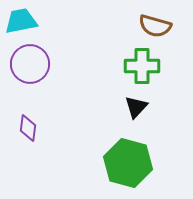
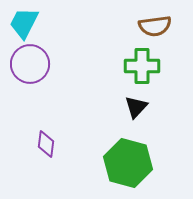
cyan trapezoid: moved 3 px right, 2 px down; rotated 52 degrees counterclockwise
brown semicircle: rotated 24 degrees counterclockwise
purple diamond: moved 18 px right, 16 px down
